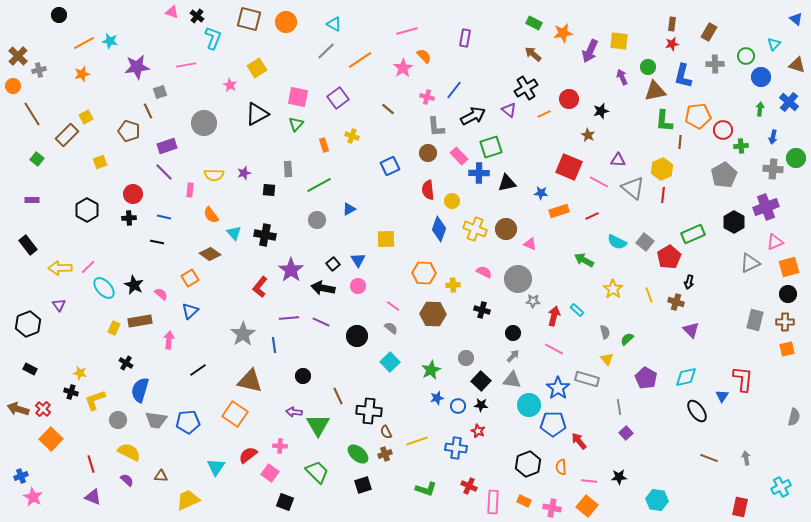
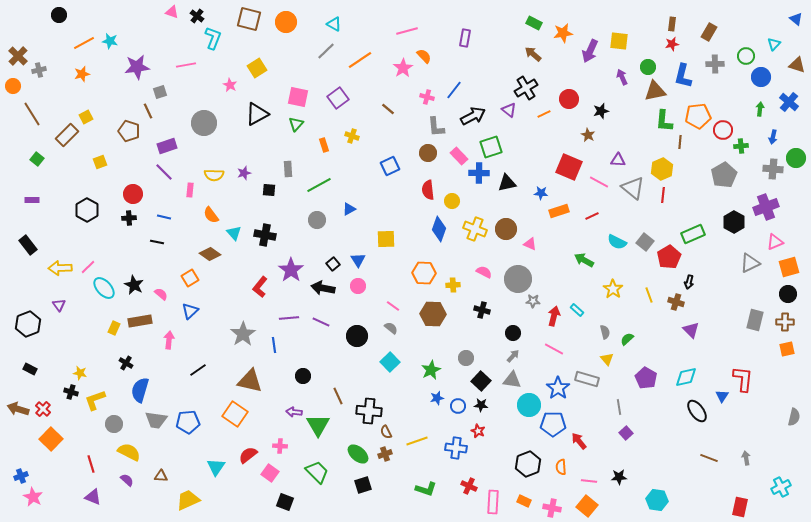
gray circle at (118, 420): moved 4 px left, 4 px down
